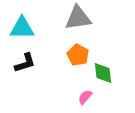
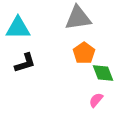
cyan triangle: moved 4 px left
orange pentagon: moved 6 px right, 2 px up; rotated 10 degrees clockwise
green diamond: rotated 15 degrees counterclockwise
pink semicircle: moved 11 px right, 3 px down
